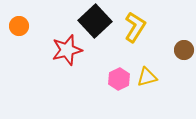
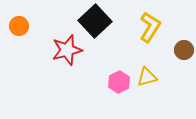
yellow L-shape: moved 15 px right
pink hexagon: moved 3 px down
